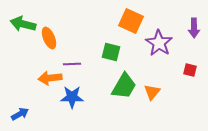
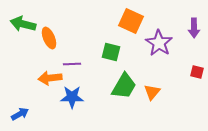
red square: moved 7 px right, 2 px down
